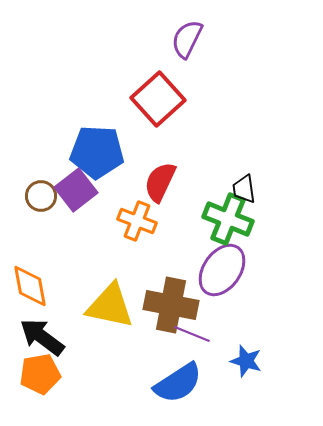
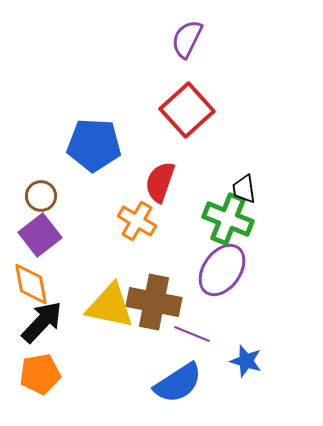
red square: moved 29 px right, 11 px down
blue pentagon: moved 3 px left, 7 px up
red semicircle: rotated 6 degrees counterclockwise
purple square: moved 36 px left, 45 px down
orange cross: rotated 9 degrees clockwise
orange diamond: moved 1 px right, 2 px up
brown cross: moved 17 px left, 3 px up
black arrow: moved 15 px up; rotated 96 degrees clockwise
